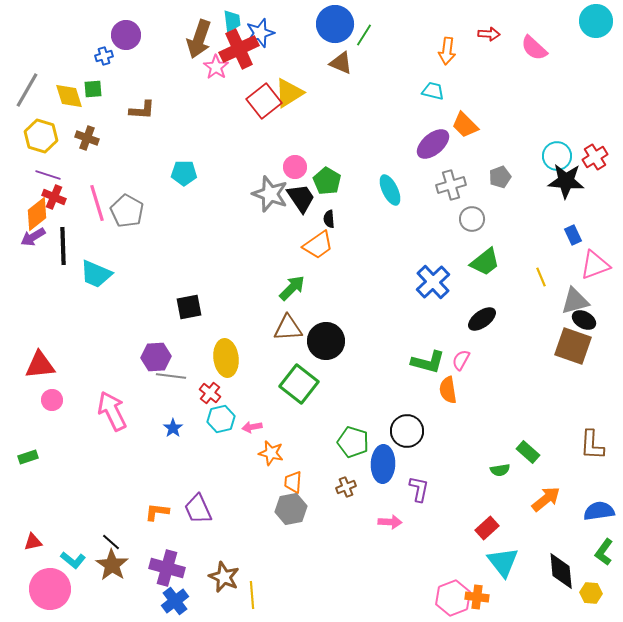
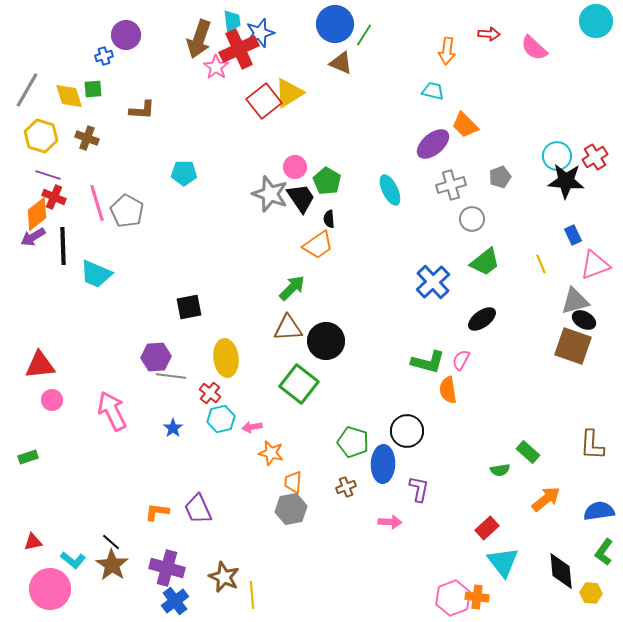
yellow line at (541, 277): moved 13 px up
